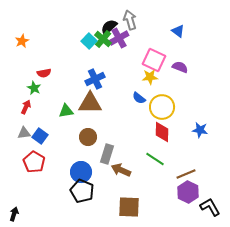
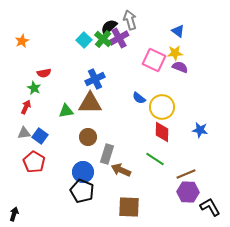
cyan square: moved 5 px left, 1 px up
yellow star: moved 25 px right, 24 px up
blue circle: moved 2 px right
purple hexagon: rotated 25 degrees counterclockwise
